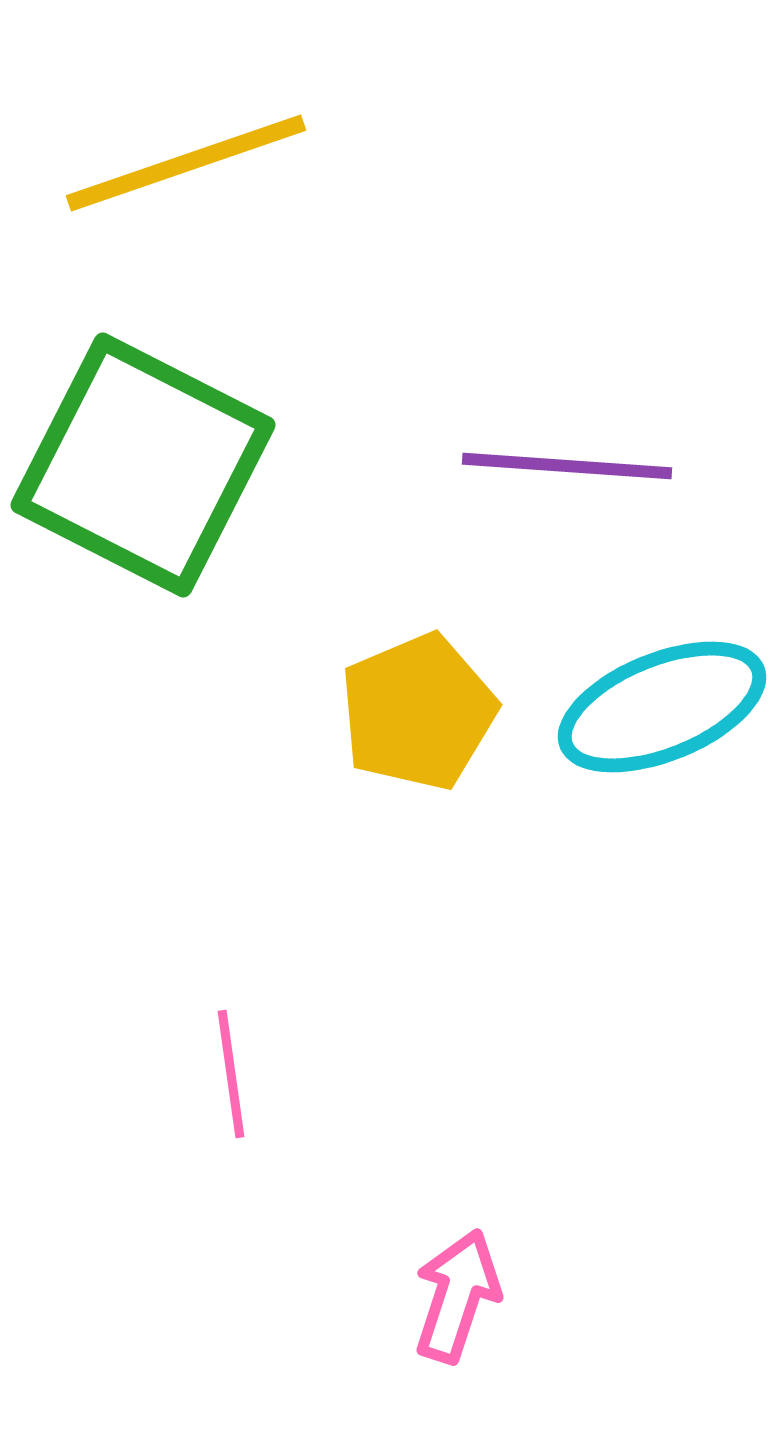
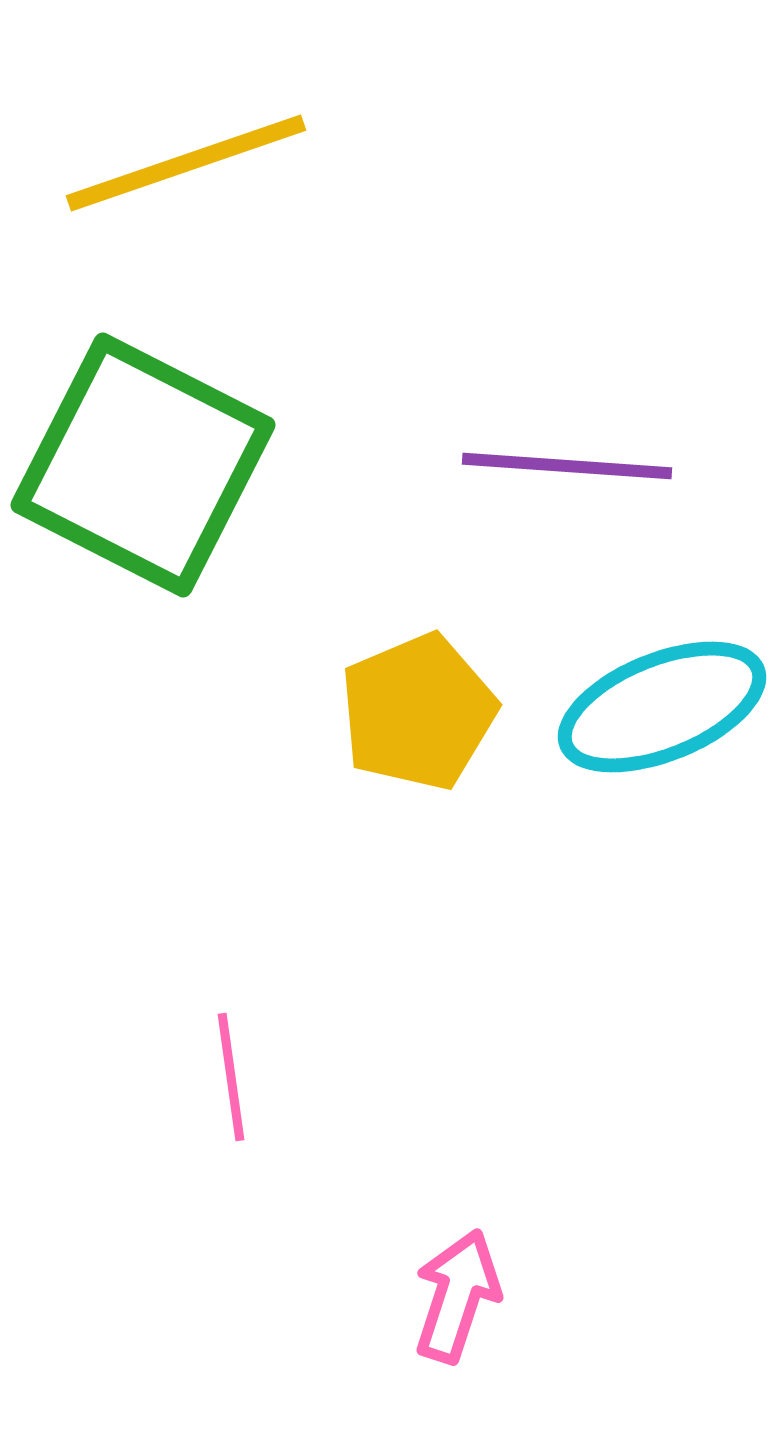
pink line: moved 3 px down
